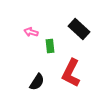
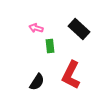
pink arrow: moved 5 px right, 4 px up
red L-shape: moved 2 px down
